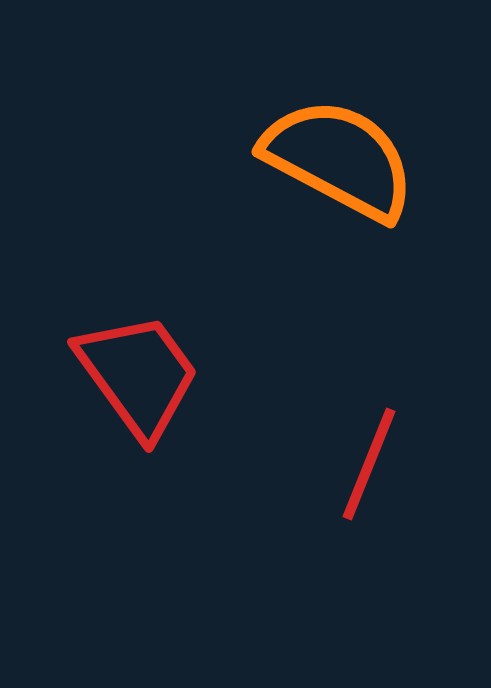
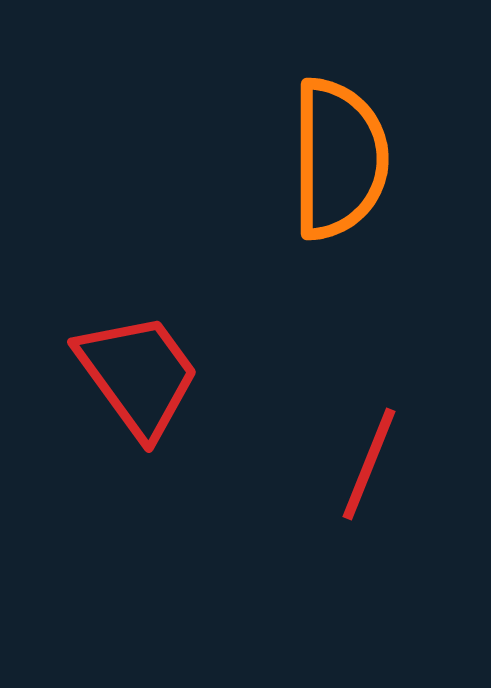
orange semicircle: rotated 62 degrees clockwise
